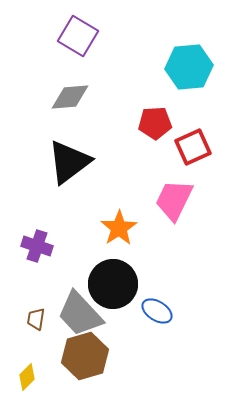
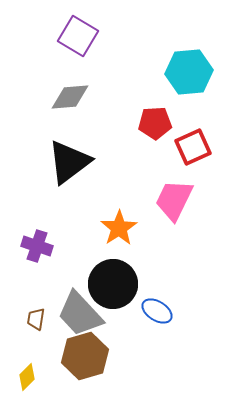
cyan hexagon: moved 5 px down
